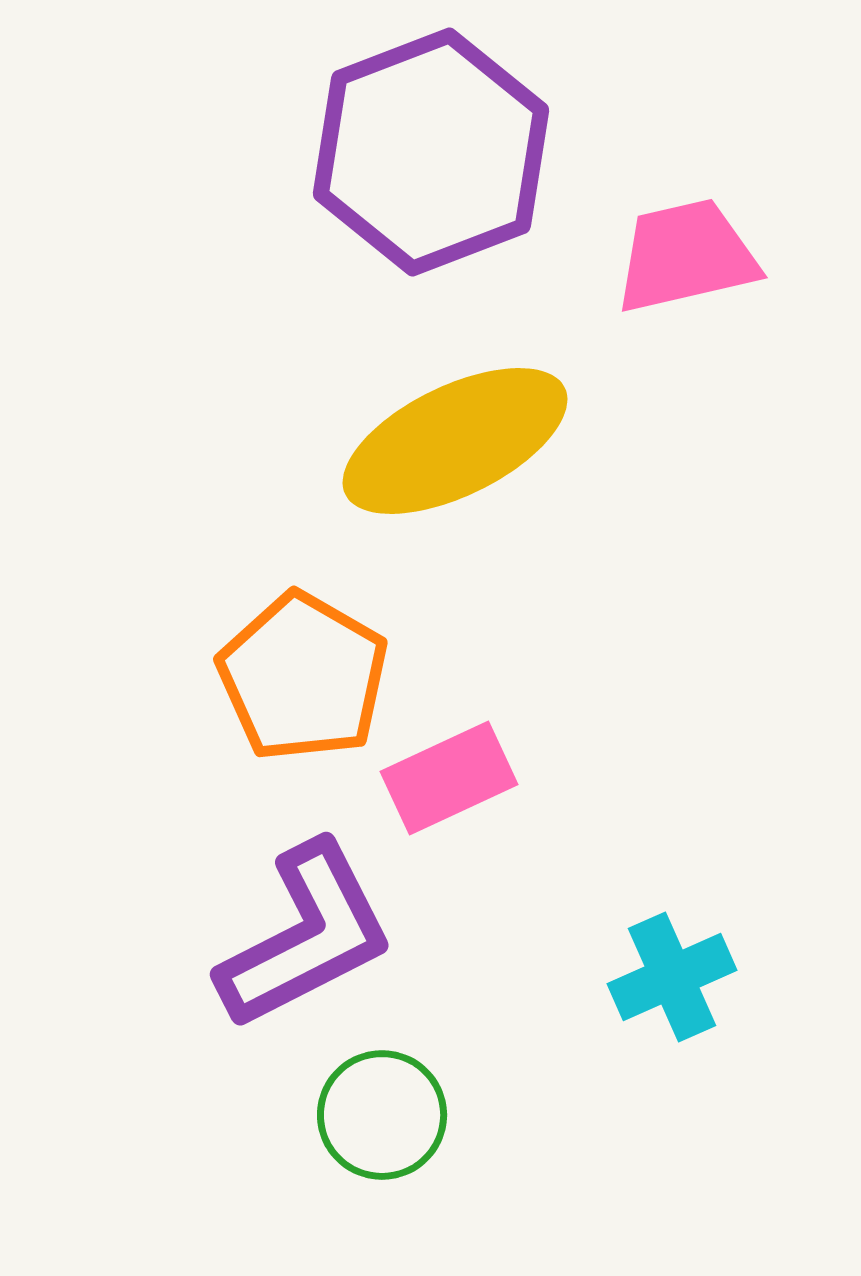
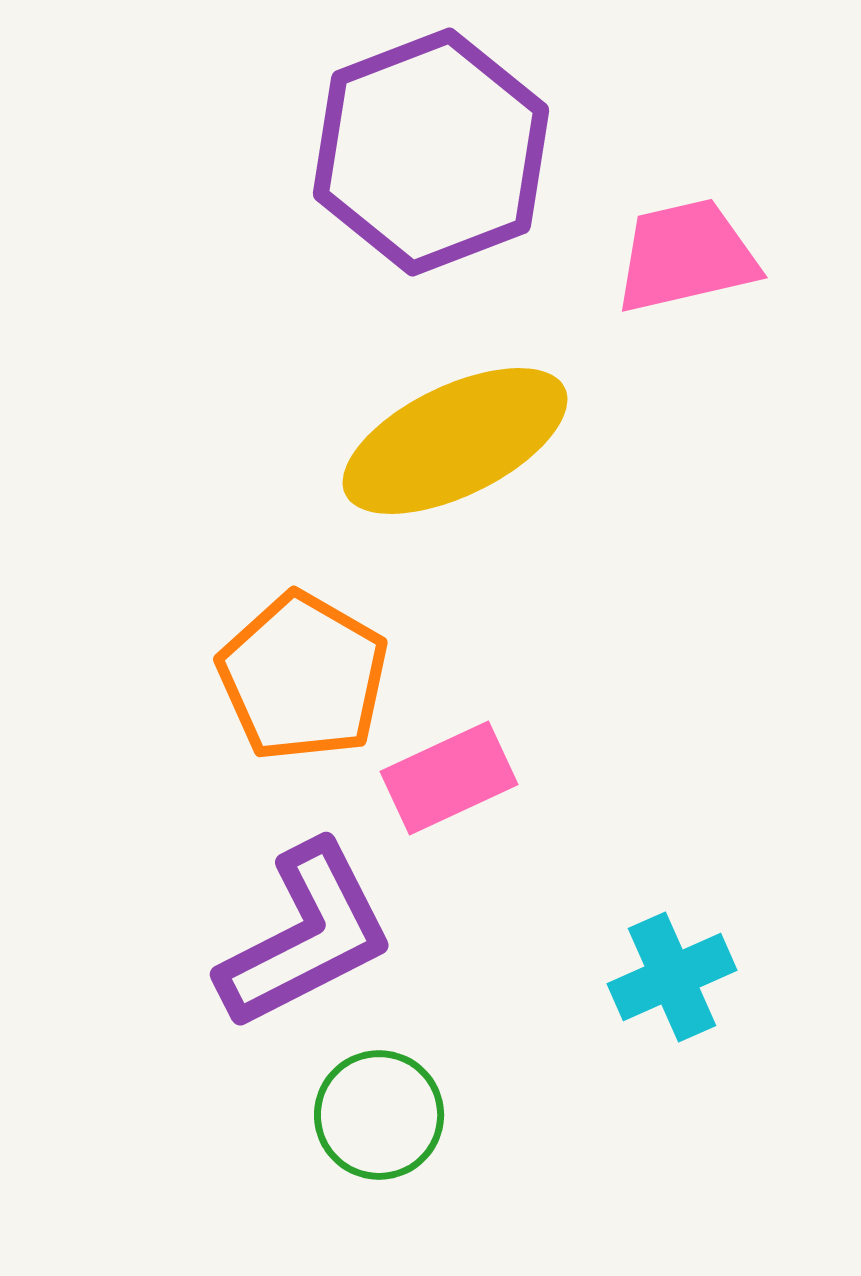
green circle: moved 3 px left
